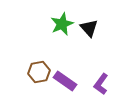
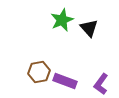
green star: moved 4 px up
purple rectangle: rotated 15 degrees counterclockwise
